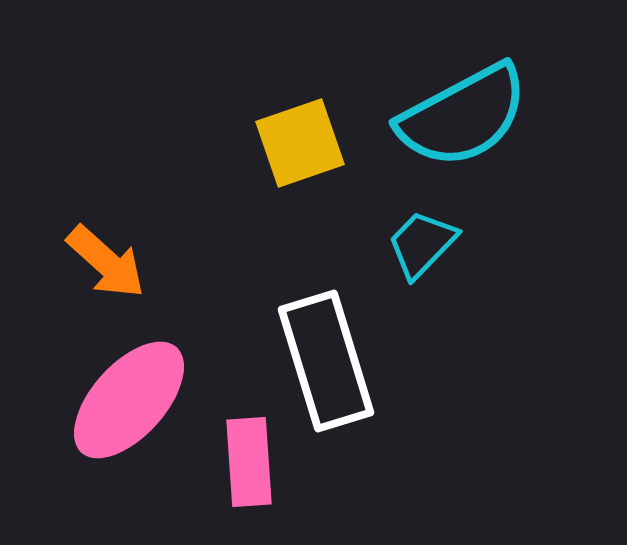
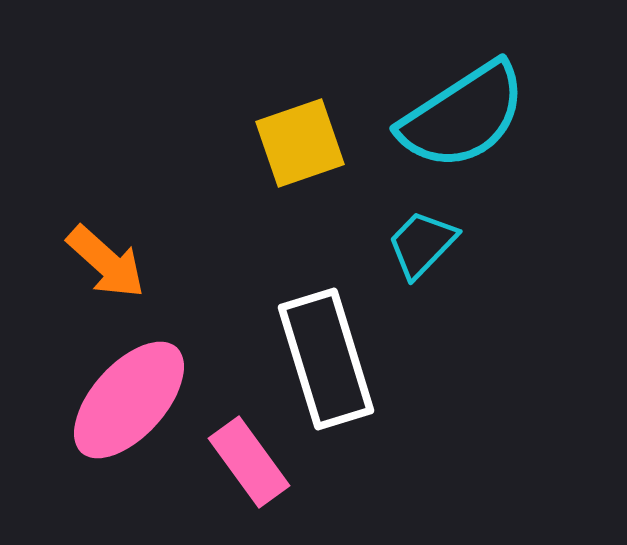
cyan semicircle: rotated 5 degrees counterclockwise
white rectangle: moved 2 px up
pink rectangle: rotated 32 degrees counterclockwise
